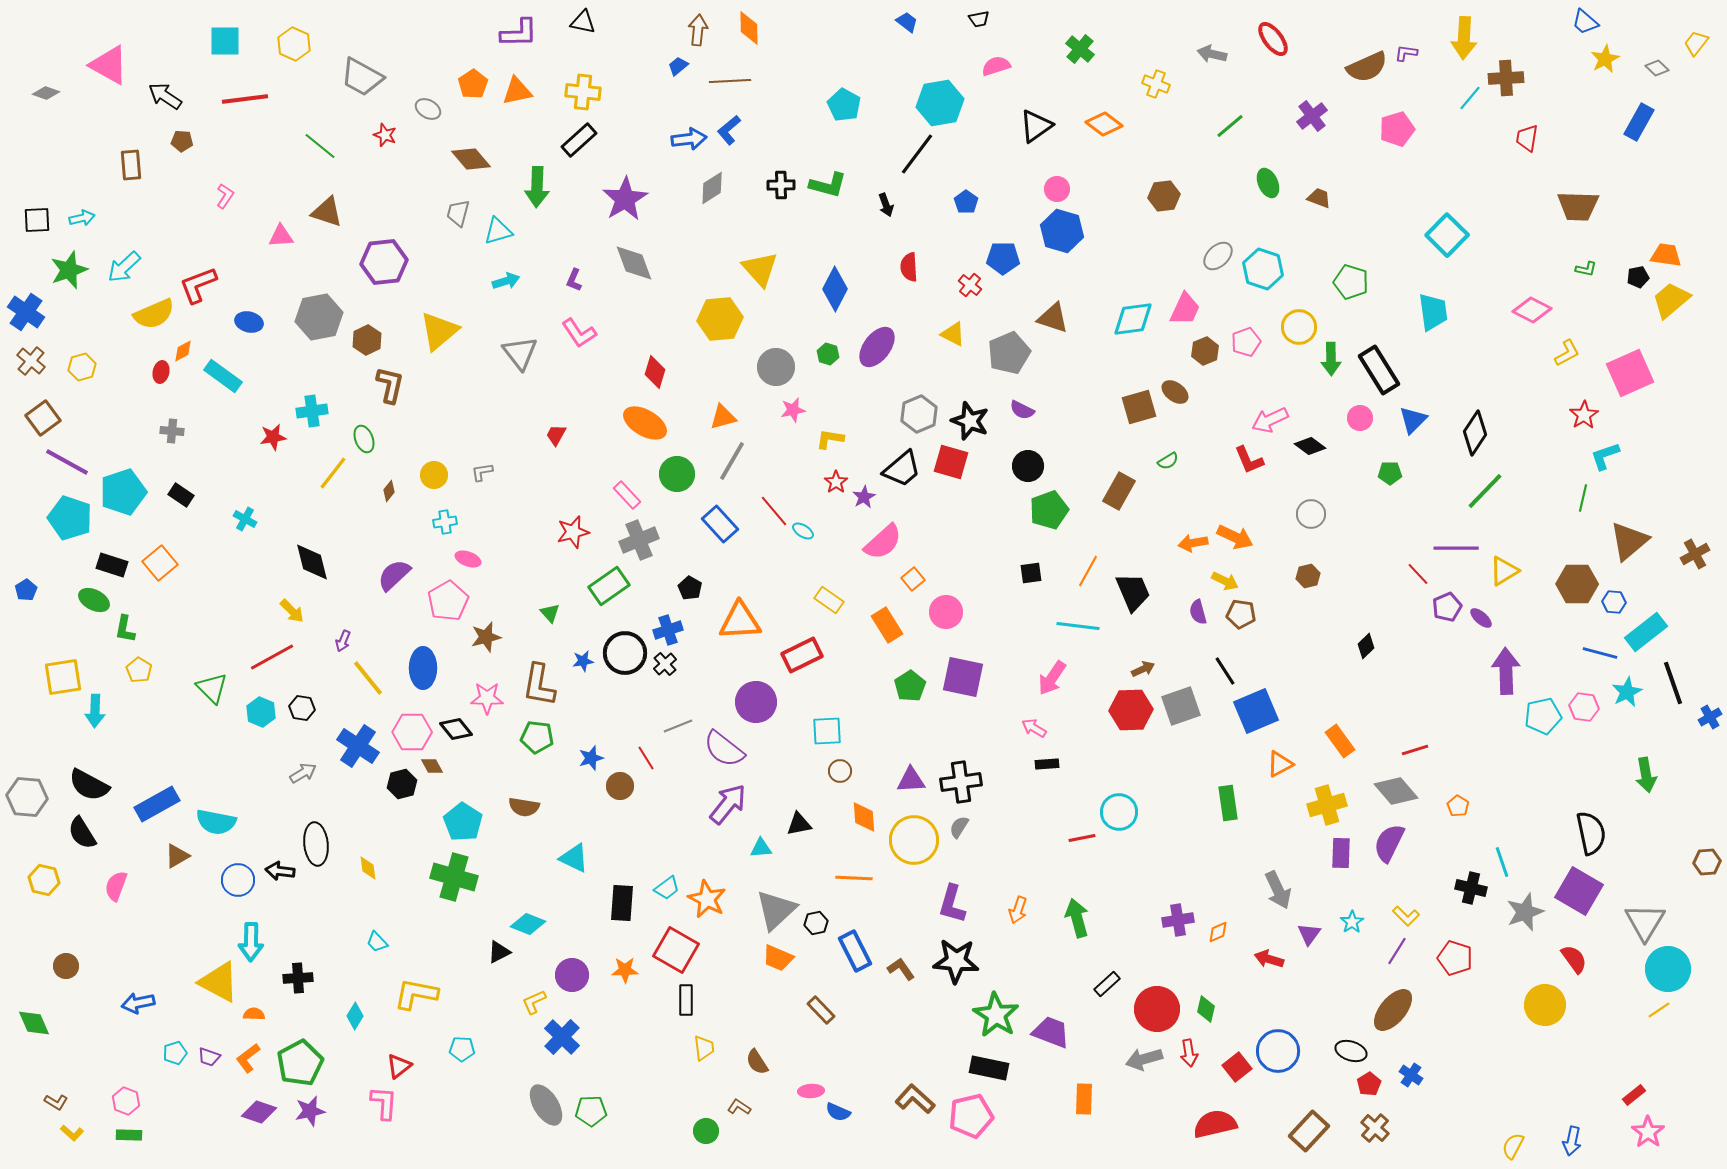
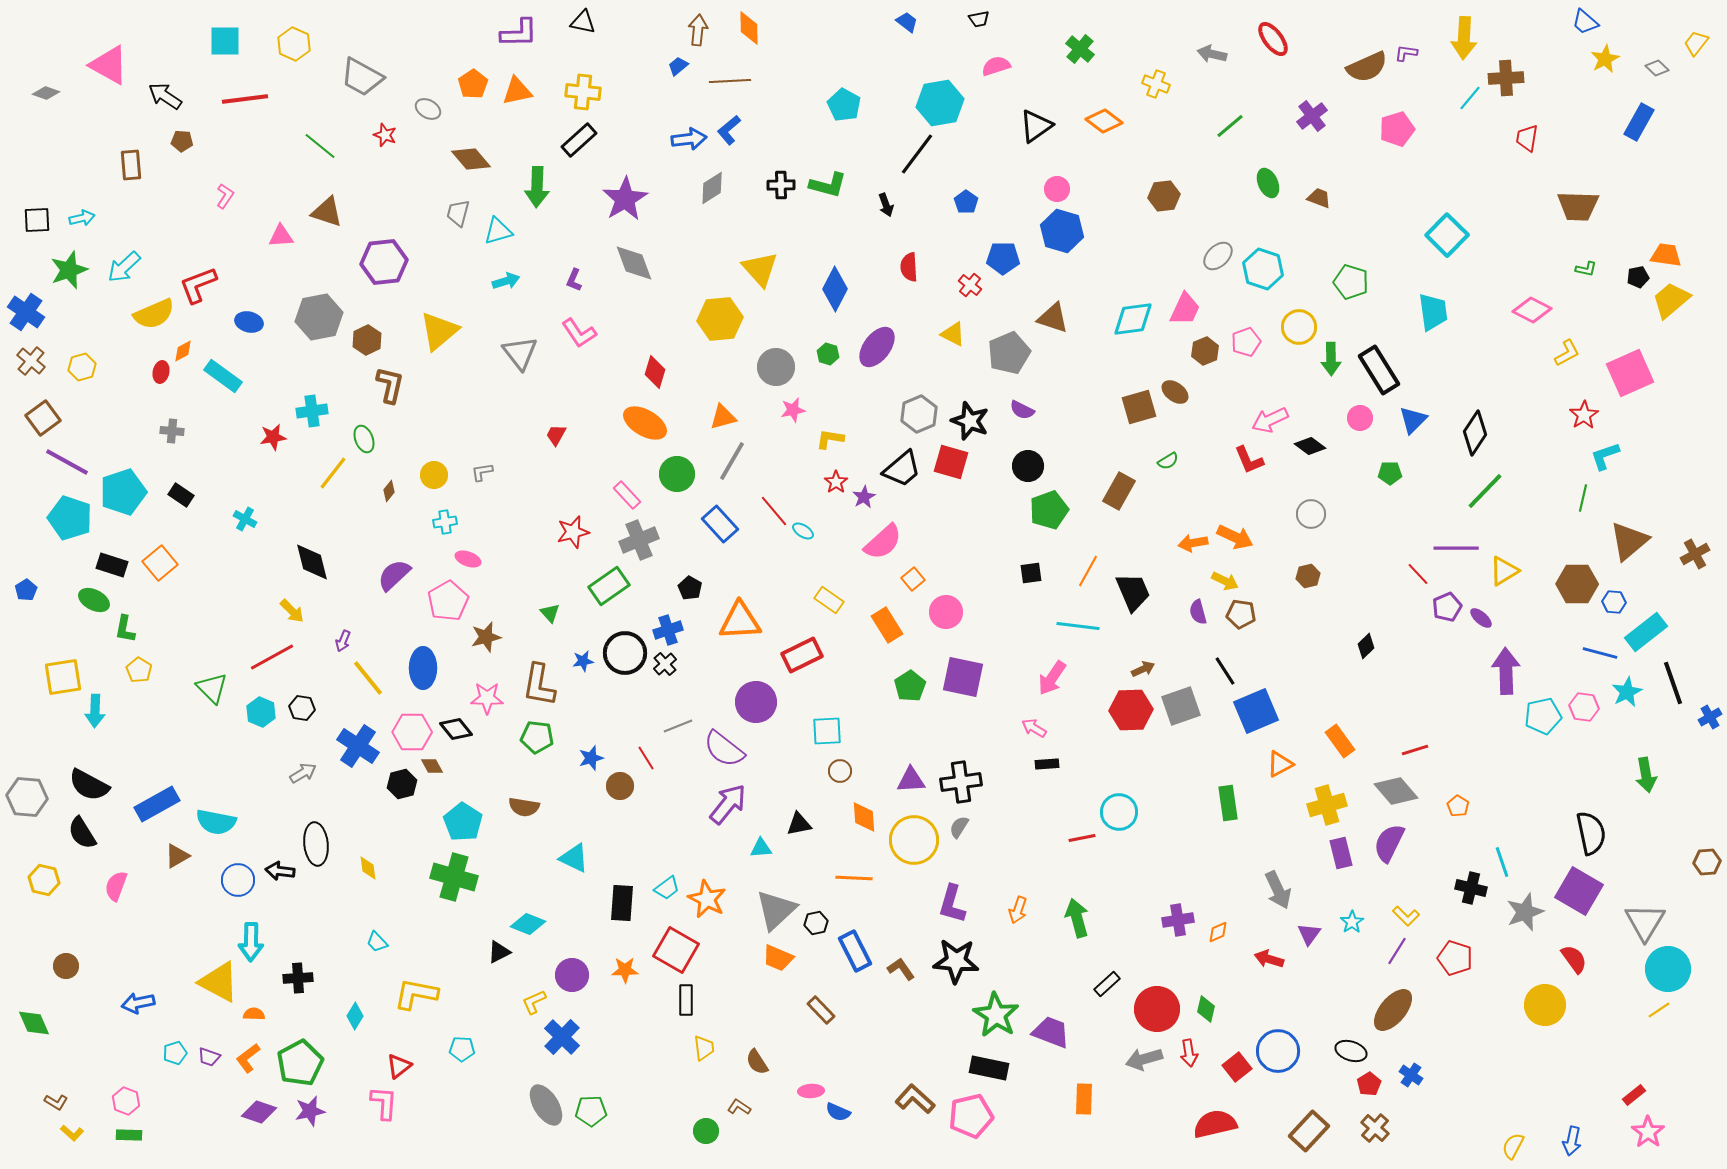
orange diamond at (1104, 124): moved 3 px up
purple rectangle at (1341, 853): rotated 16 degrees counterclockwise
